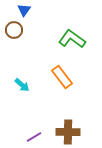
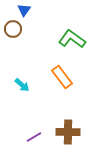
brown circle: moved 1 px left, 1 px up
